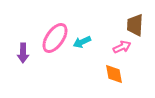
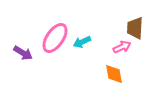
brown trapezoid: moved 3 px down
purple arrow: rotated 60 degrees counterclockwise
